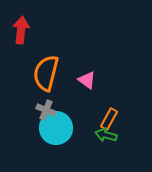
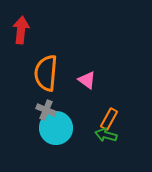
orange semicircle: rotated 9 degrees counterclockwise
